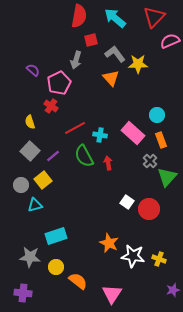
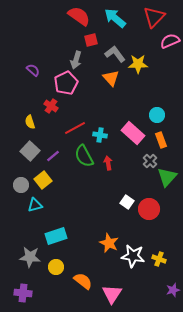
red semicircle: rotated 65 degrees counterclockwise
pink pentagon: moved 7 px right
orange semicircle: moved 5 px right
